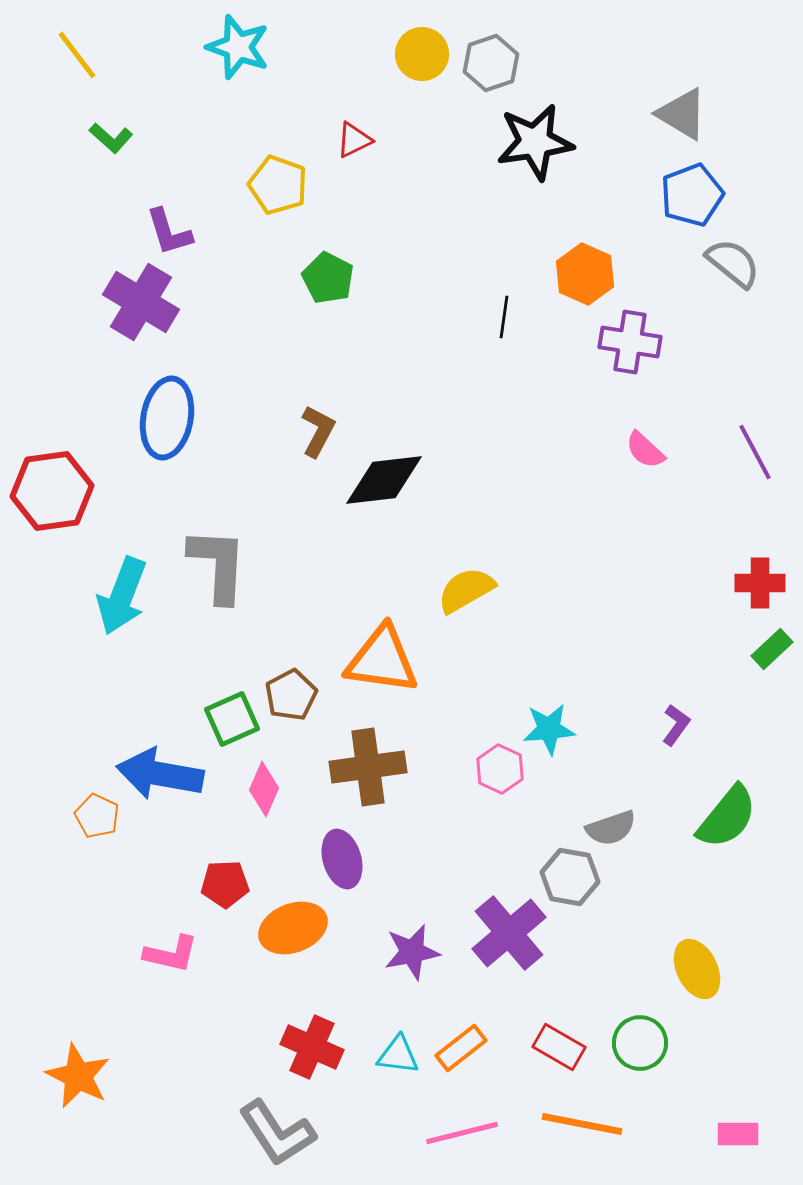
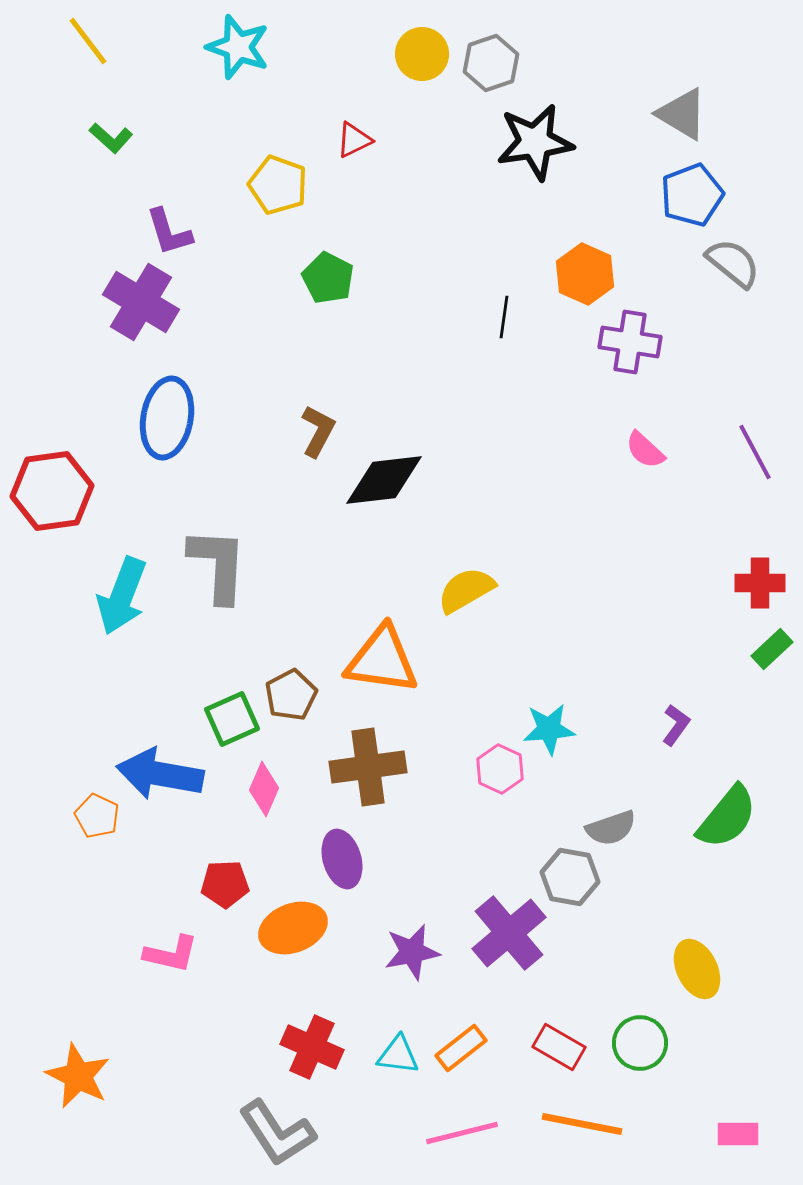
yellow line at (77, 55): moved 11 px right, 14 px up
